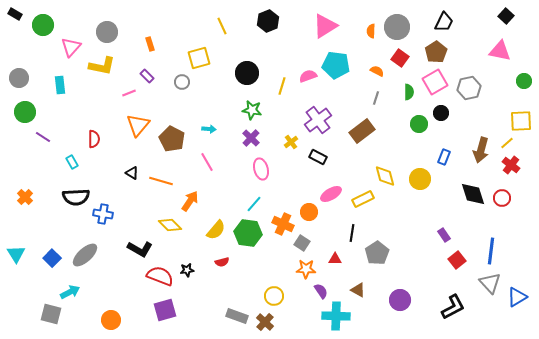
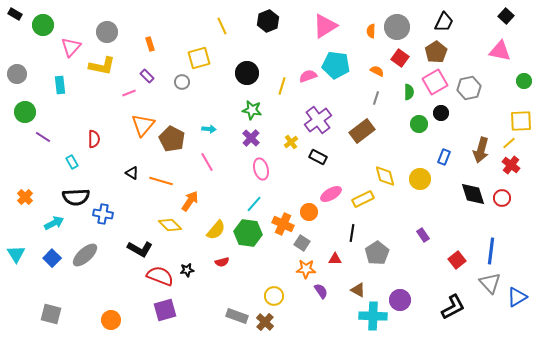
gray circle at (19, 78): moved 2 px left, 4 px up
orange triangle at (138, 125): moved 5 px right
yellow line at (507, 143): moved 2 px right
purple rectangle at (444, 235): moved 21 px left
cyan arrow at (70, 292): moved 16 px left, 69 px up
cyan cross at (336, 316): moved 37 px right
